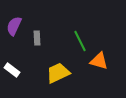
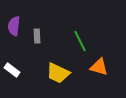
purple semicircle: rotated 18 degrees counterclockwise
gray rectangle: moved 2 px up
orange triangle: moved 6 px down
yellow trapezoid: rotated 130 degrees counterclockwise
